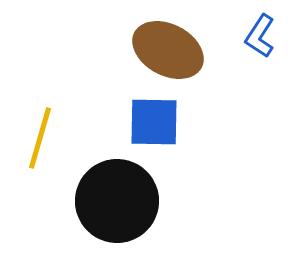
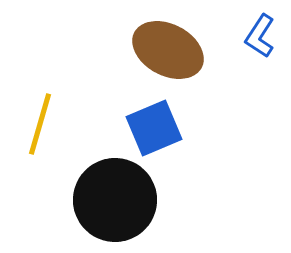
blue square: moved 6 px down; rotated 24 degrees counterclockwise
yellow line: moved 14 px up
black circle: moved 2 px left, 1 px up
